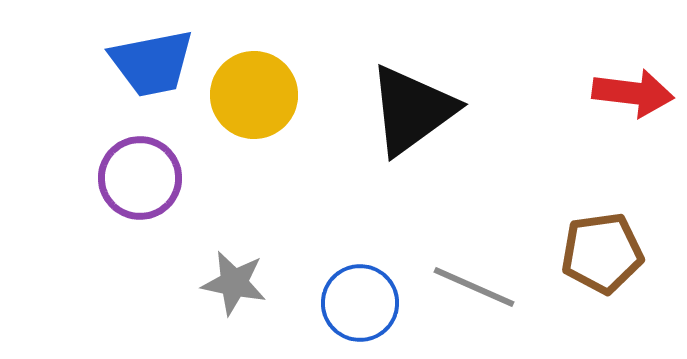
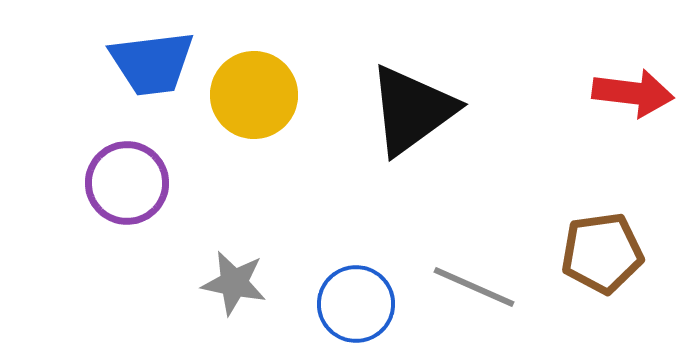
blue trapezoid: rotated 4 degrees clockwise
purple circle: moved 13 px left, 5 px down
blue circle: moved 4 px left, 1 px down
